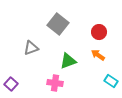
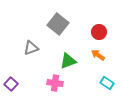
cyan rectangle: moved 4 px left, 2 px down
